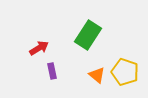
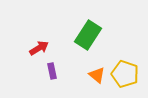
yellow pentagon: moved 2 px down
